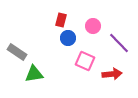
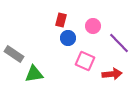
gray rectangle: moved 3 px left, 2 px down
